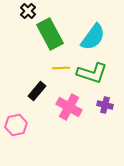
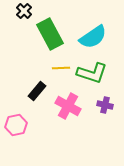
black cross: moved 4 px left
cyan semicircle: rotated 20 degrees clockwise
pink cross: moved 1 px left, 1 px up
